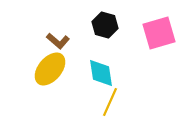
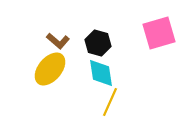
black hexagon: moved 7 px left, 18 px down
